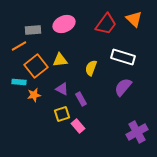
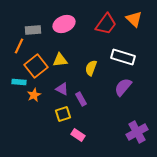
orange line: rotated 35 degrees counterclockwise
orange star: rotated 16 degrees counterclockwise
yellow square: moved 1 px right
pink rectangle: moved 9 px down; rotated 16 degrees counterclockwise
